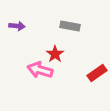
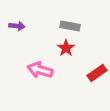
red star: moved 11 px right, 6 px up
